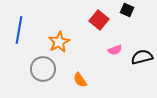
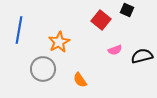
red square: moved 2 px right
black semicircle: moved 1 px up
